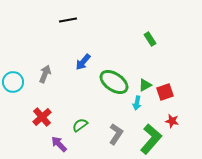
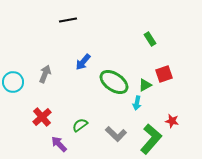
red square: moved 1 px left, 18 px up
gray L-shape: rotated 100 degrees clockwise
